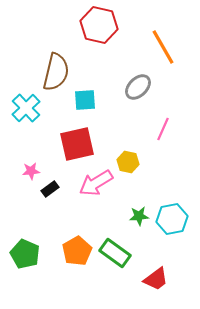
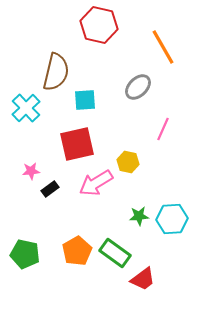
cyan hexagon: rotated 8 degrees clockwise
green pentagon: rotated 12 degrees counterclockwise
red trapezoid: moved 13 px left
